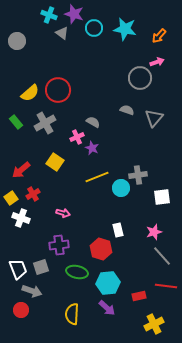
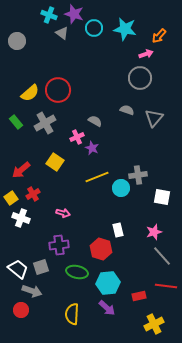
pink arrow at (157, 62): moved 11 px left, 8 px up
gray semicircle at (93, 122): moved 2 px right, 1 px up
white square at (162, 197): rotated 18 degrees clockwise
white trapezoid at (18, 269): rotated 30 degrees counterclockwise
